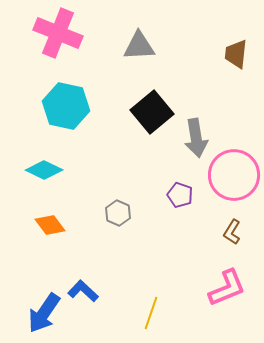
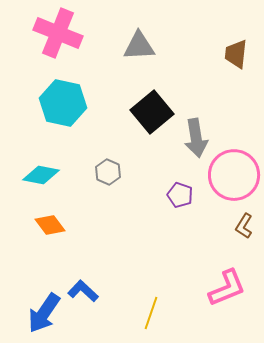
cyan hexagon: moved 3 px left, 3 px up
cyan diamond: moved 3 px left, 5 px down; rotated 15 degrees counterclockwise
gray hexagon: moved 10 px left, 41 px up
brown L-shape: moved 12 px right, 6 px up
